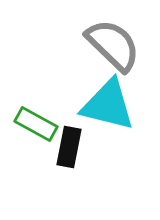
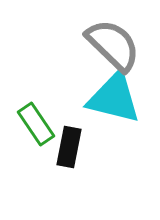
cyan triangle: moved 6 px right, 7 px up
green rectangle: rotated 27 degrees clockwise
